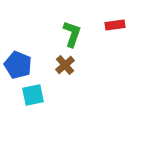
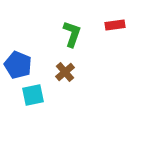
brown cross: moved 7 px down
